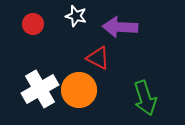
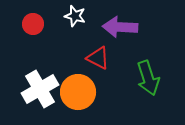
white star: moved 1 px left
orange circle: moved 1 px left, 2 px down
green arrow: moved 3 px right, 20 px up
